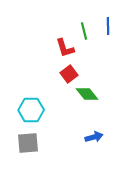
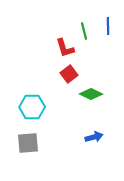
green diamond: moved 4 px right; rotated 25 degrees counterclockwise
cyan hexagon: moved 1 px right, 3 px up
